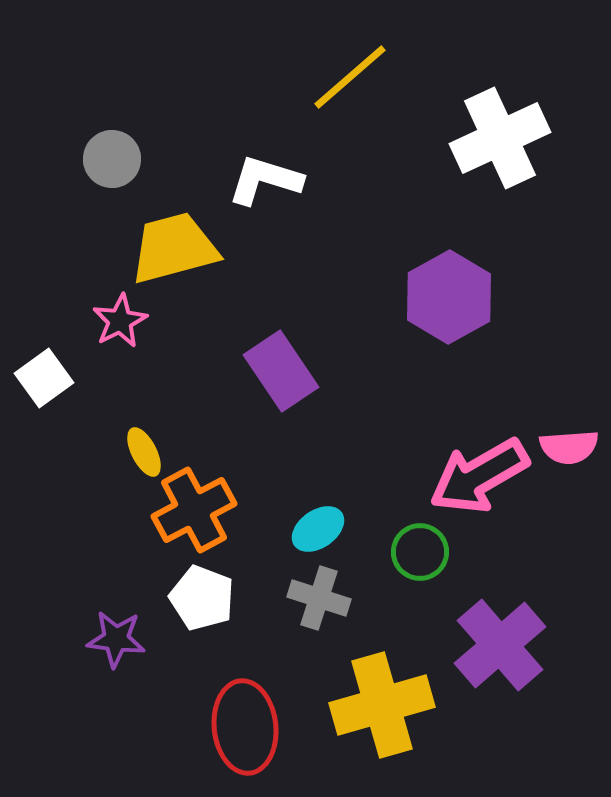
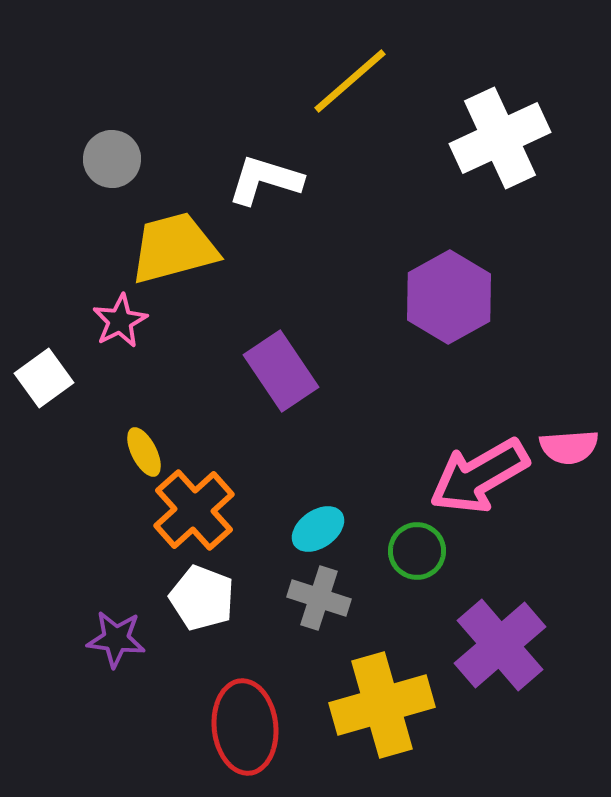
yellow line: moved 4 px down
orange cross: rotated 14 degrees counterclockwise
green circle: moved 3 px left, 1 px up
